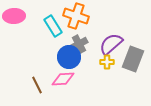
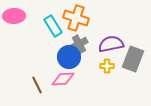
orange cross: moved 2 px down
purple semicircle: rotated 30 degrees clockwise
yellow cross: moved 4 px down
